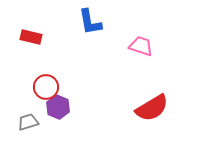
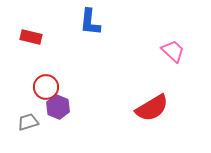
blue L-shape: rotated 16 degrees clockwise
pink trapezoid: moved 32 px right, 5 px down; rotated 25 degrees clockwise
